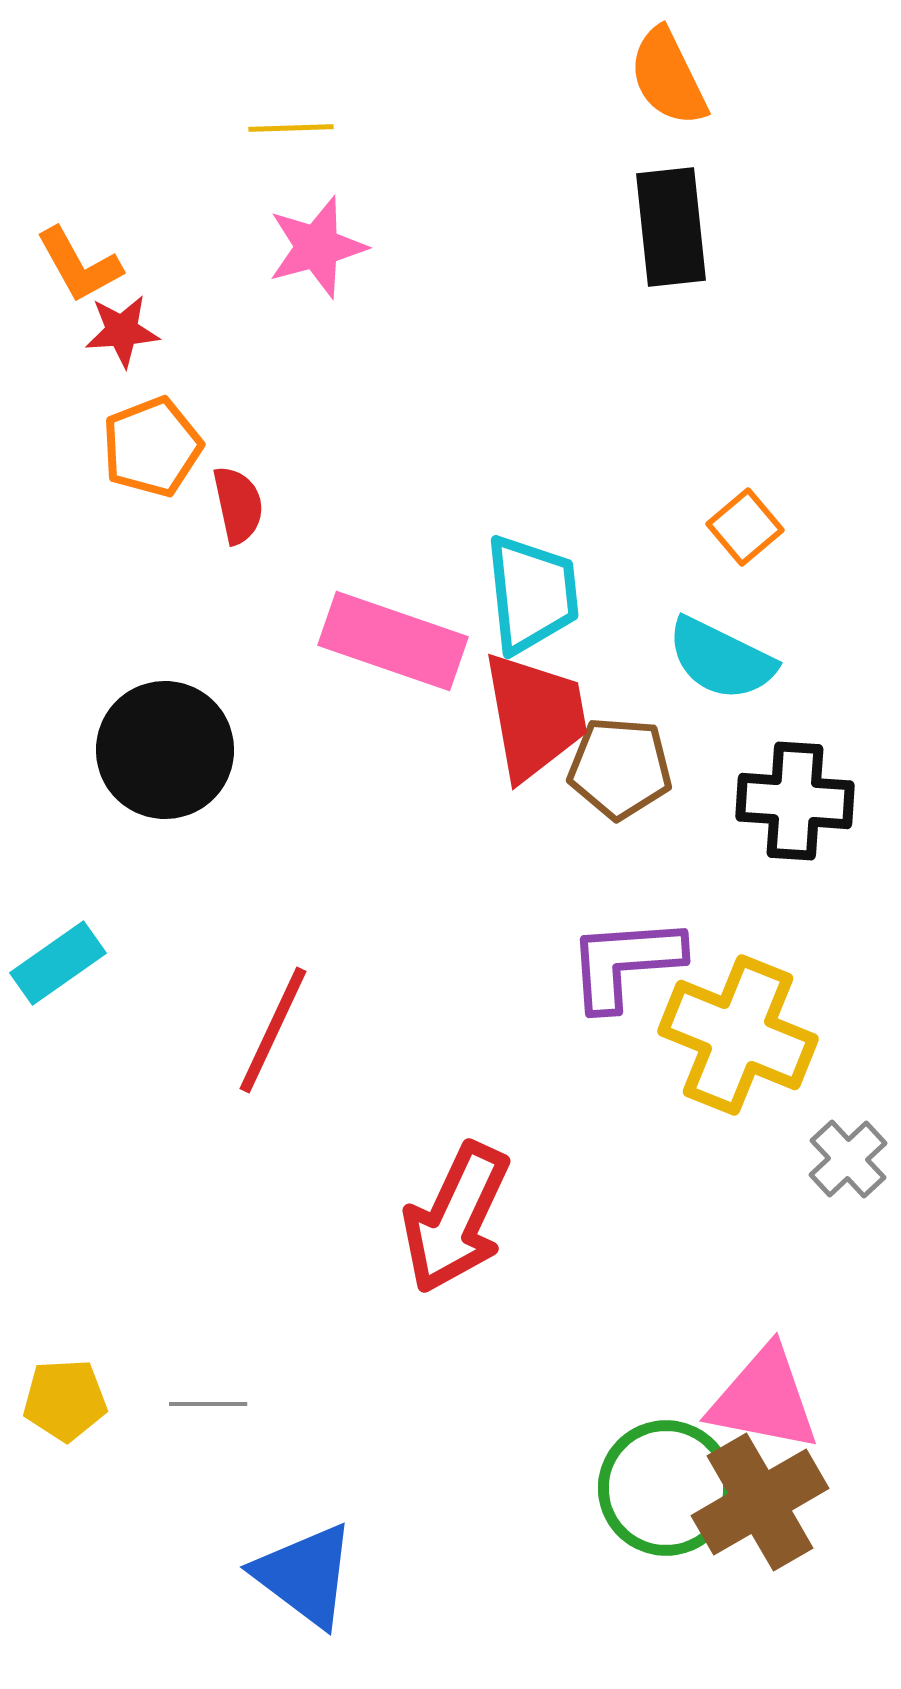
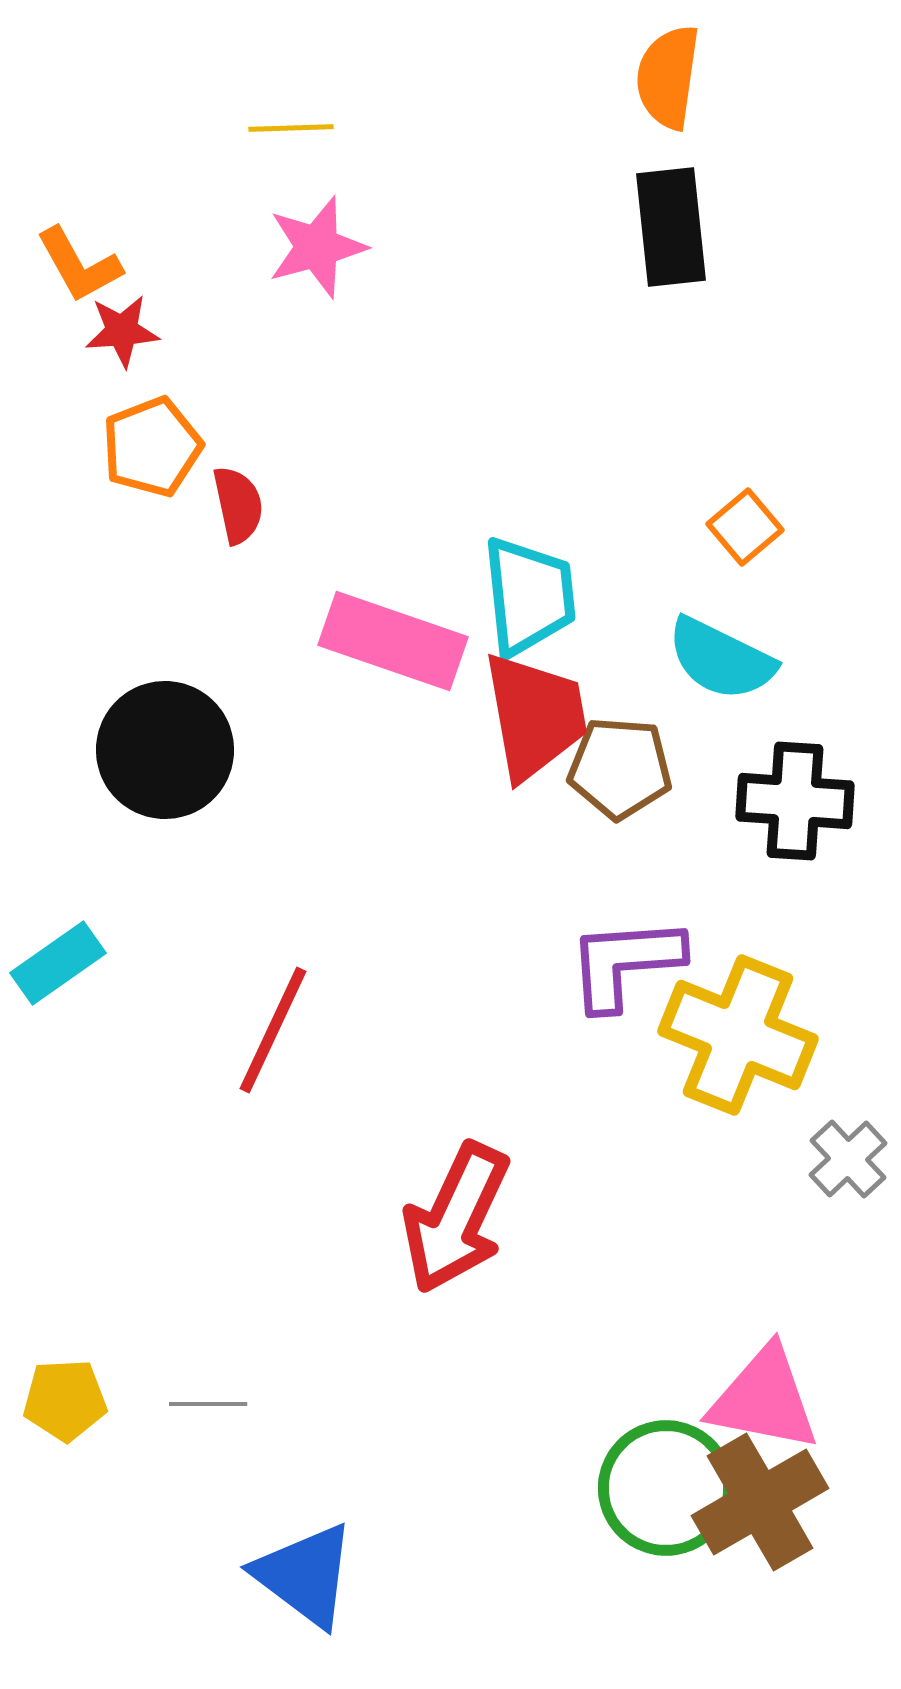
orange semicircle: rotated 34 degrees clockwise
cyan trapezoid: moved 3 px left, 2 px down
